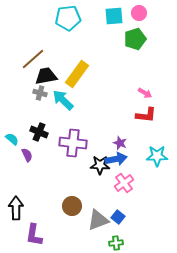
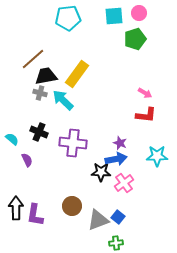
purple semicircle: moved 5 px down
black star: moved 1 px right, 7 px down
purple L-shape: moved 1 px right, 20 px up
